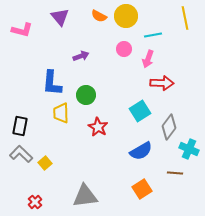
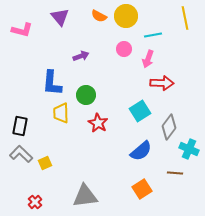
red star: moved 4 px up
blue semicircle: rotated 10 degrees counterclockwise
yellow square: rotated 16 degrees clockwise
